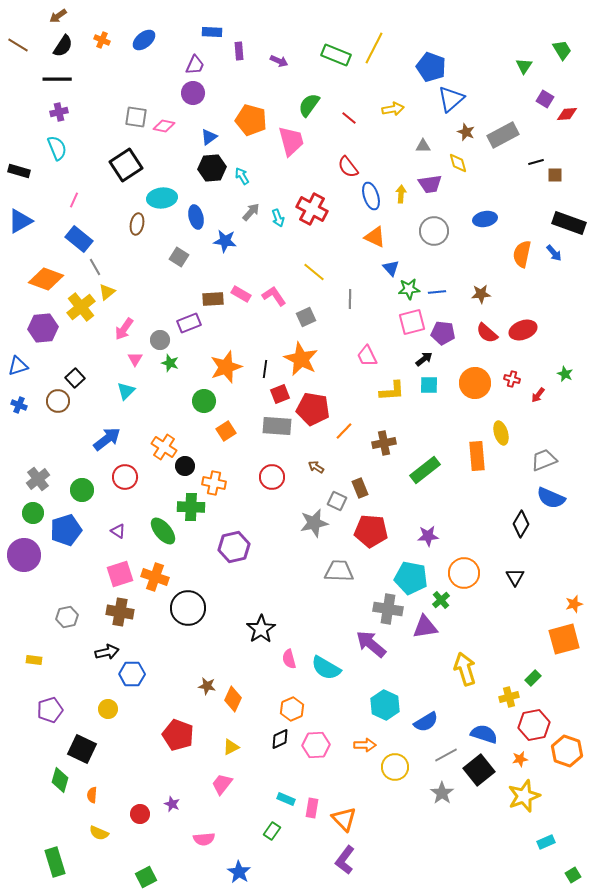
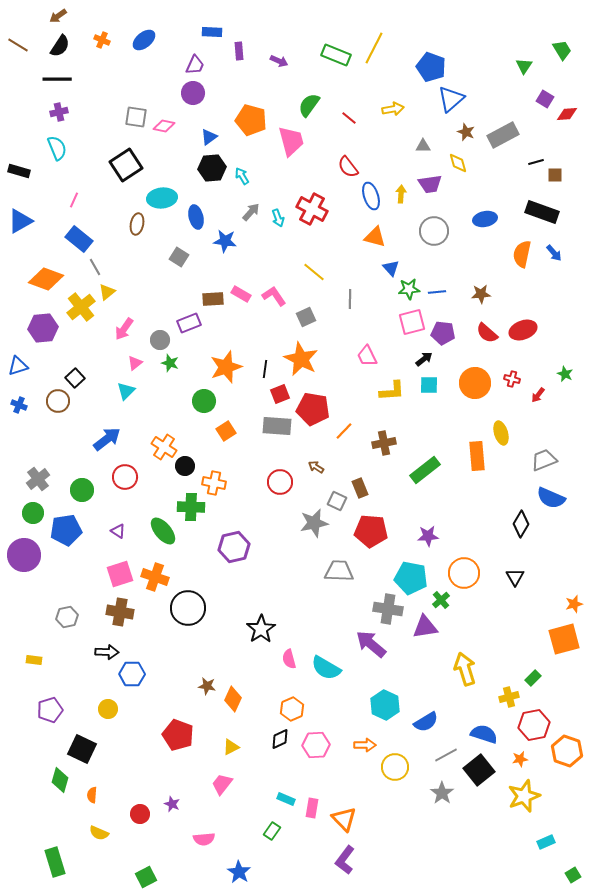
black semicircle at (63, 46): moved 3 px left
black rectangle at (569, 223): moved 27 px left, 11 px up
orange triangle at (375, 237): rotated 10 degrees counterclockwise
pink triangle at (135, 359): moved 4 px down; rotated 21 degrees clockwise
red circle at (272, 477): moved 8 px right, 5 px down
blue pentagon at (66, 530): rotated 8 degrees clockwise
black arrow at (107, 652): rotated 15 degrees clockwise
